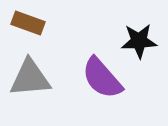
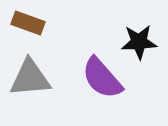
black star: moved 1 px down
